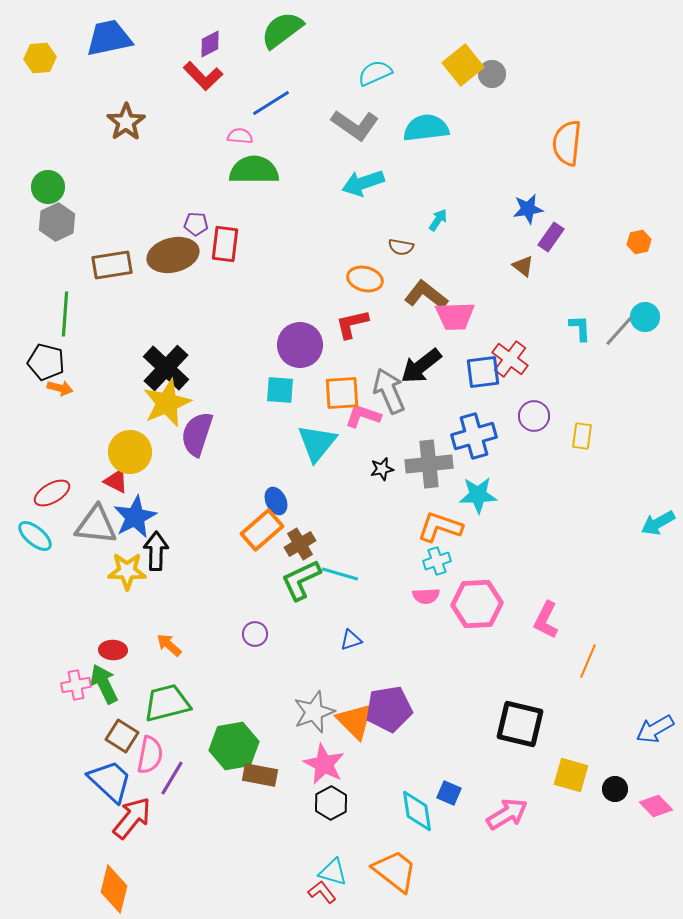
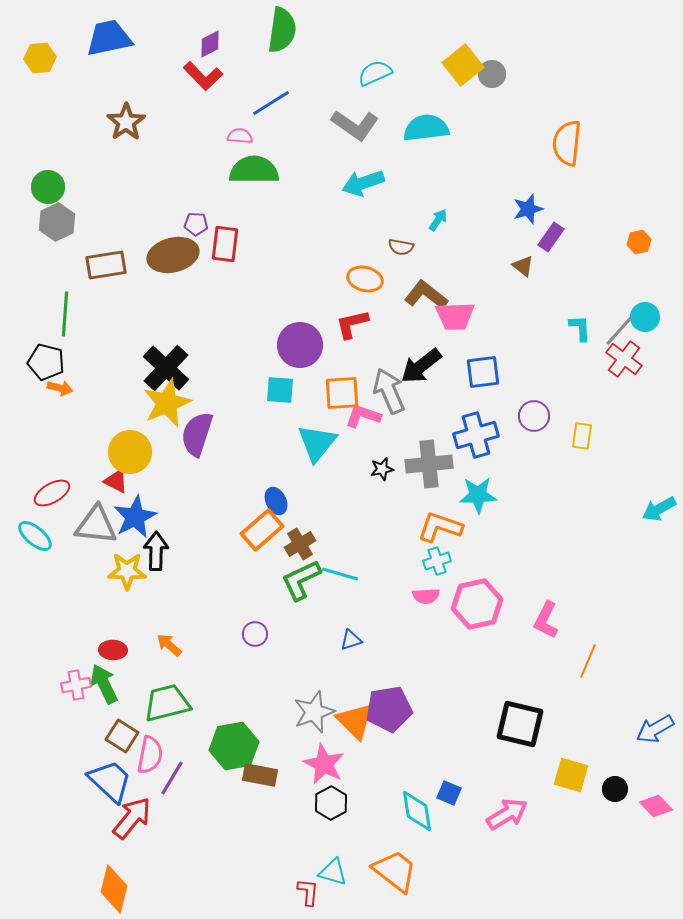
green semicircle at (282, 30): rotated 135 degrees clockwise
blue star at (528, 209): rotated 8 degrees counterclockwise
brown rectangle at (112, 265): moved 6 px left
red cross at (510, 359): moved 114 px right
blue cross at (474, 436): moved 2 px right, 1 px up
cyan arrow at (658, 523): moved 1 px right, 14 px up
pink hexagon at (477, 604): rotated 9 degrees counterclockwise
red L-shape at (322, 892): moved 14 px left; rotated 44 degrees clockwise
